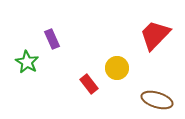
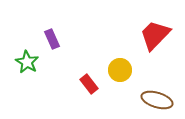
yellow circle: moved 3 px right, 2 px down
